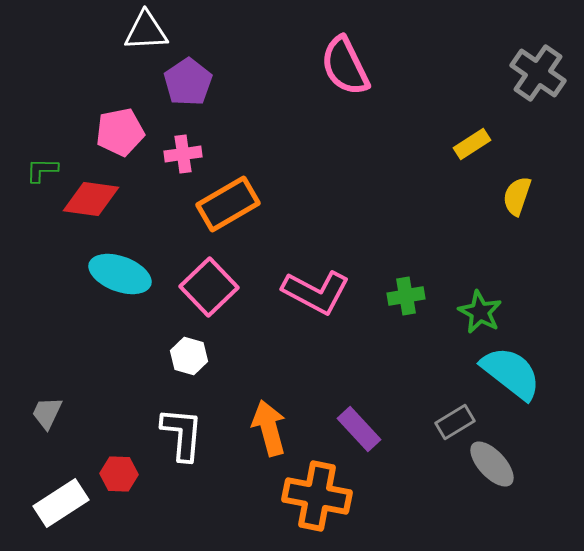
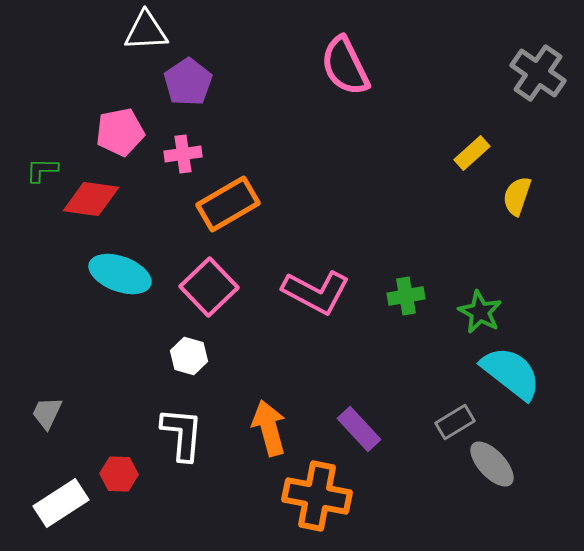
yellow rectangle: moved 9 px down; rotated 9 degrees counterclockwise
